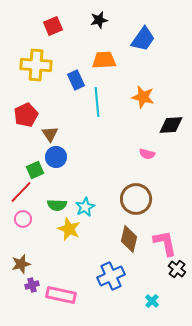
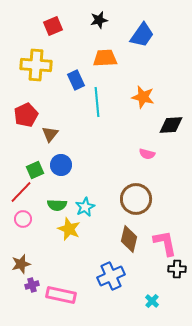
blue trapezoid: moved 1 px left, 4 px up
orange trapezoid: moved 1 px right, 2 px up
brown triangle: rotated 12 degrees clockwise
blue circle: moved 5 px right, 8 px down
black cross: rotated 36 degrees counterclockwise
